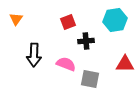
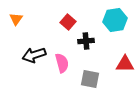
red square: rotated 28 degrees counterclockwise
black arrow: rotated 70 degrees clockwise
pink semicircle: moved 4 px left, 1 px up; rotated 54 degrees clockwise
